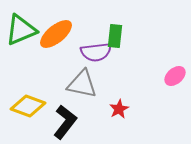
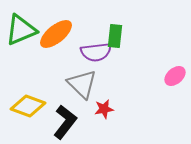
gray triangle: rotated 32 degrees clockwise
red star: moved 15 px left; rotated 18 degrees clockwise
